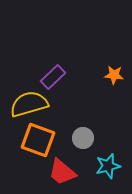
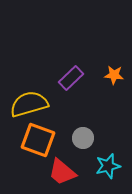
purple rectangle: moved 18 px right, 1 px down
